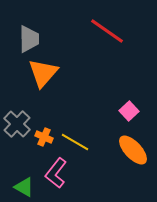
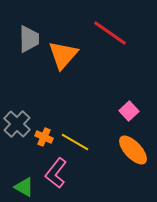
red line: moved 3 px right, 2 px down
orange triangle: moved 20 px right, 18 px up
